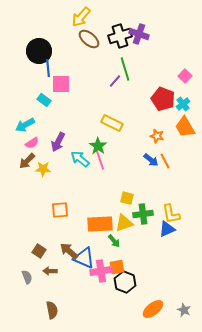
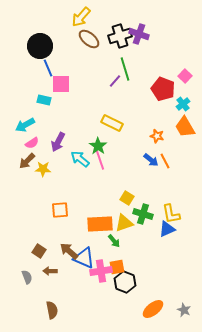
black circle at (39, 51): moved 1 px right, 5 px up
blue line at (48, 68): rotated 18 degrees counterclockwise
red pentagon at (163, 99): moved 10 px up
cyan rectangle at (44, 100): rotated 24 degrees counterclockwise
yellow square at (127, 198): rotated 16 degrees clockwise
green cross at (143, 214): rotated 24 degrees clockwise
